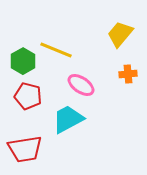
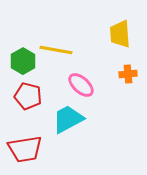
yellow trapezoid: rotated 44 degrees counterclockwise
yellow line: rotated 12 degrees counterclockwise
pink ellipse: rotated 8 degrees clockwise
